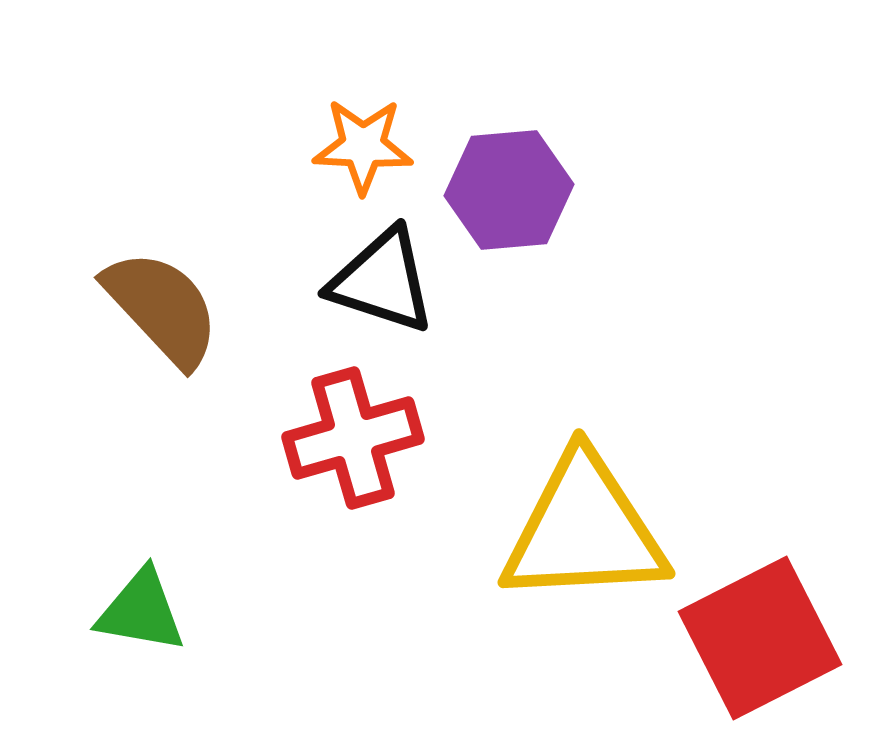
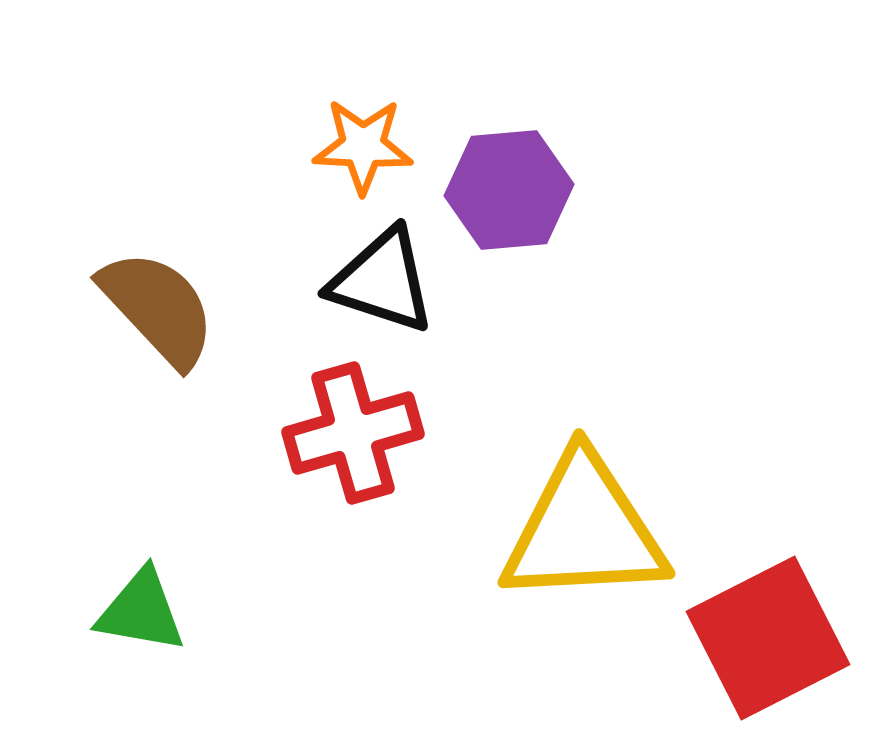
brown semicircle: moved 4 px left
red cross: moved 5 px up
red square: moved 8 px right
